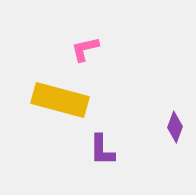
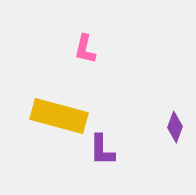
pink L-shape: rotated 64 degrees counterclockwise
yellow rectangle: moved 1 px left, 16 px down
